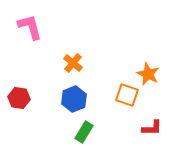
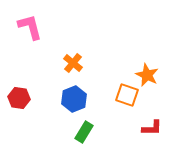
orange star: moved 1 px left, 1 px down
